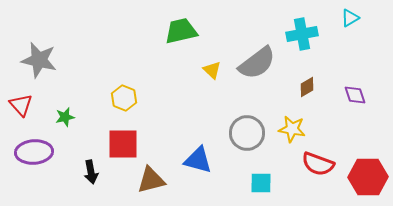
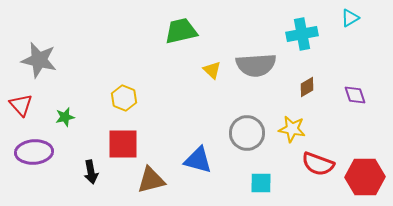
gray semicircle: moved 1 px left, 2 px down; rotated 33 degrees clockwise
red hexagon: moved 3 px left
